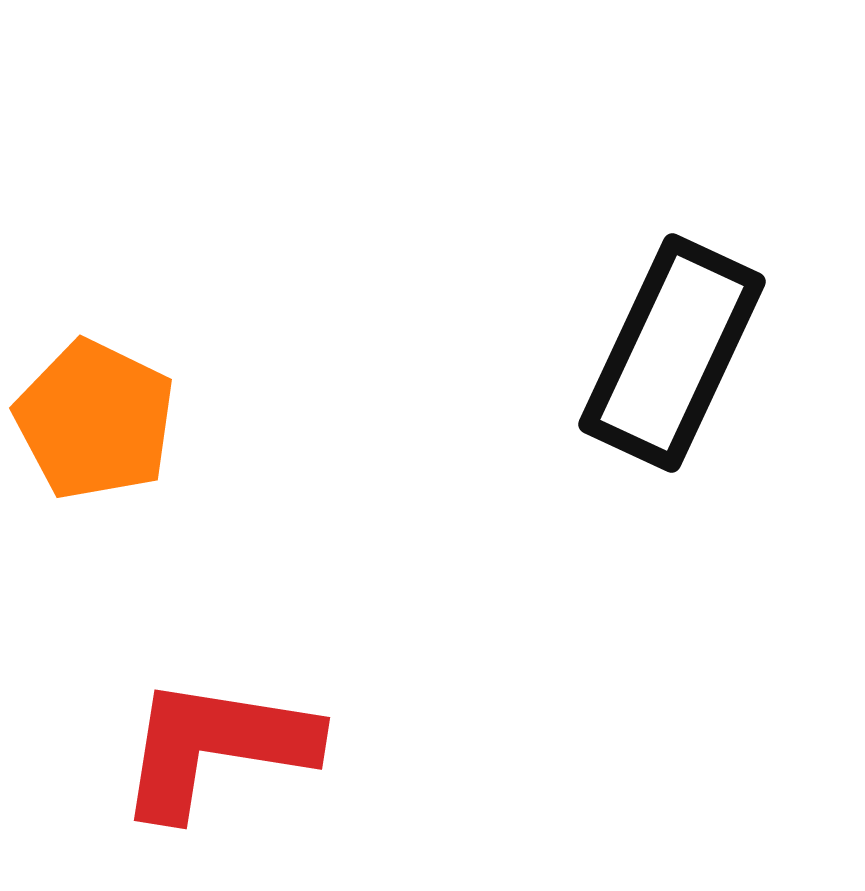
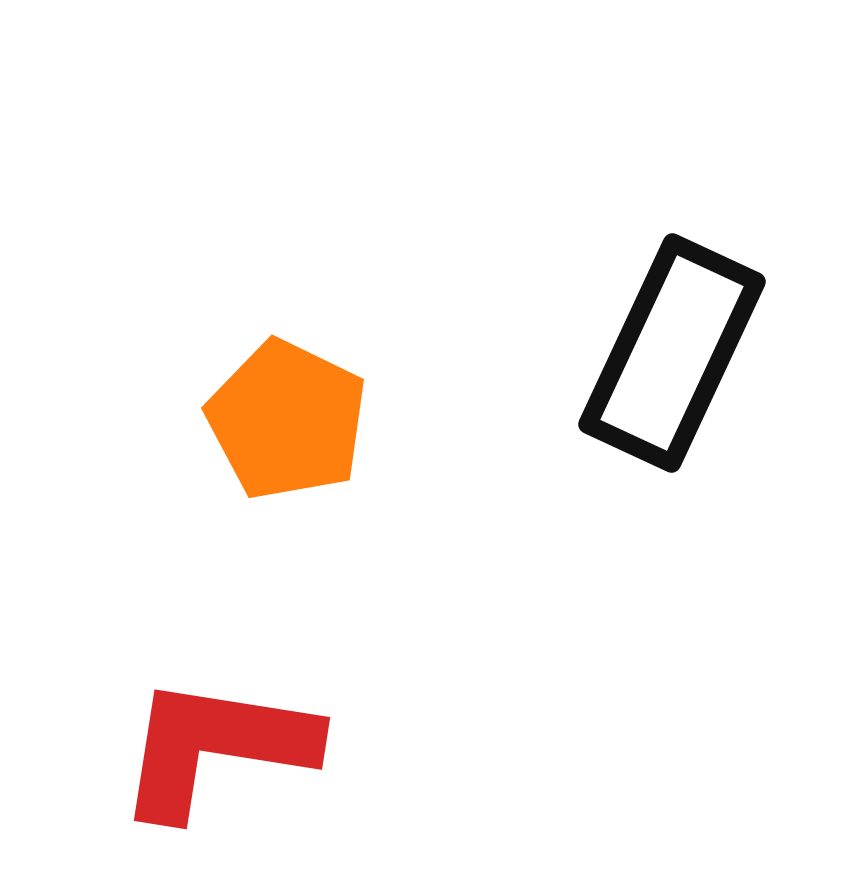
orange pentagon: moved 192 px right
